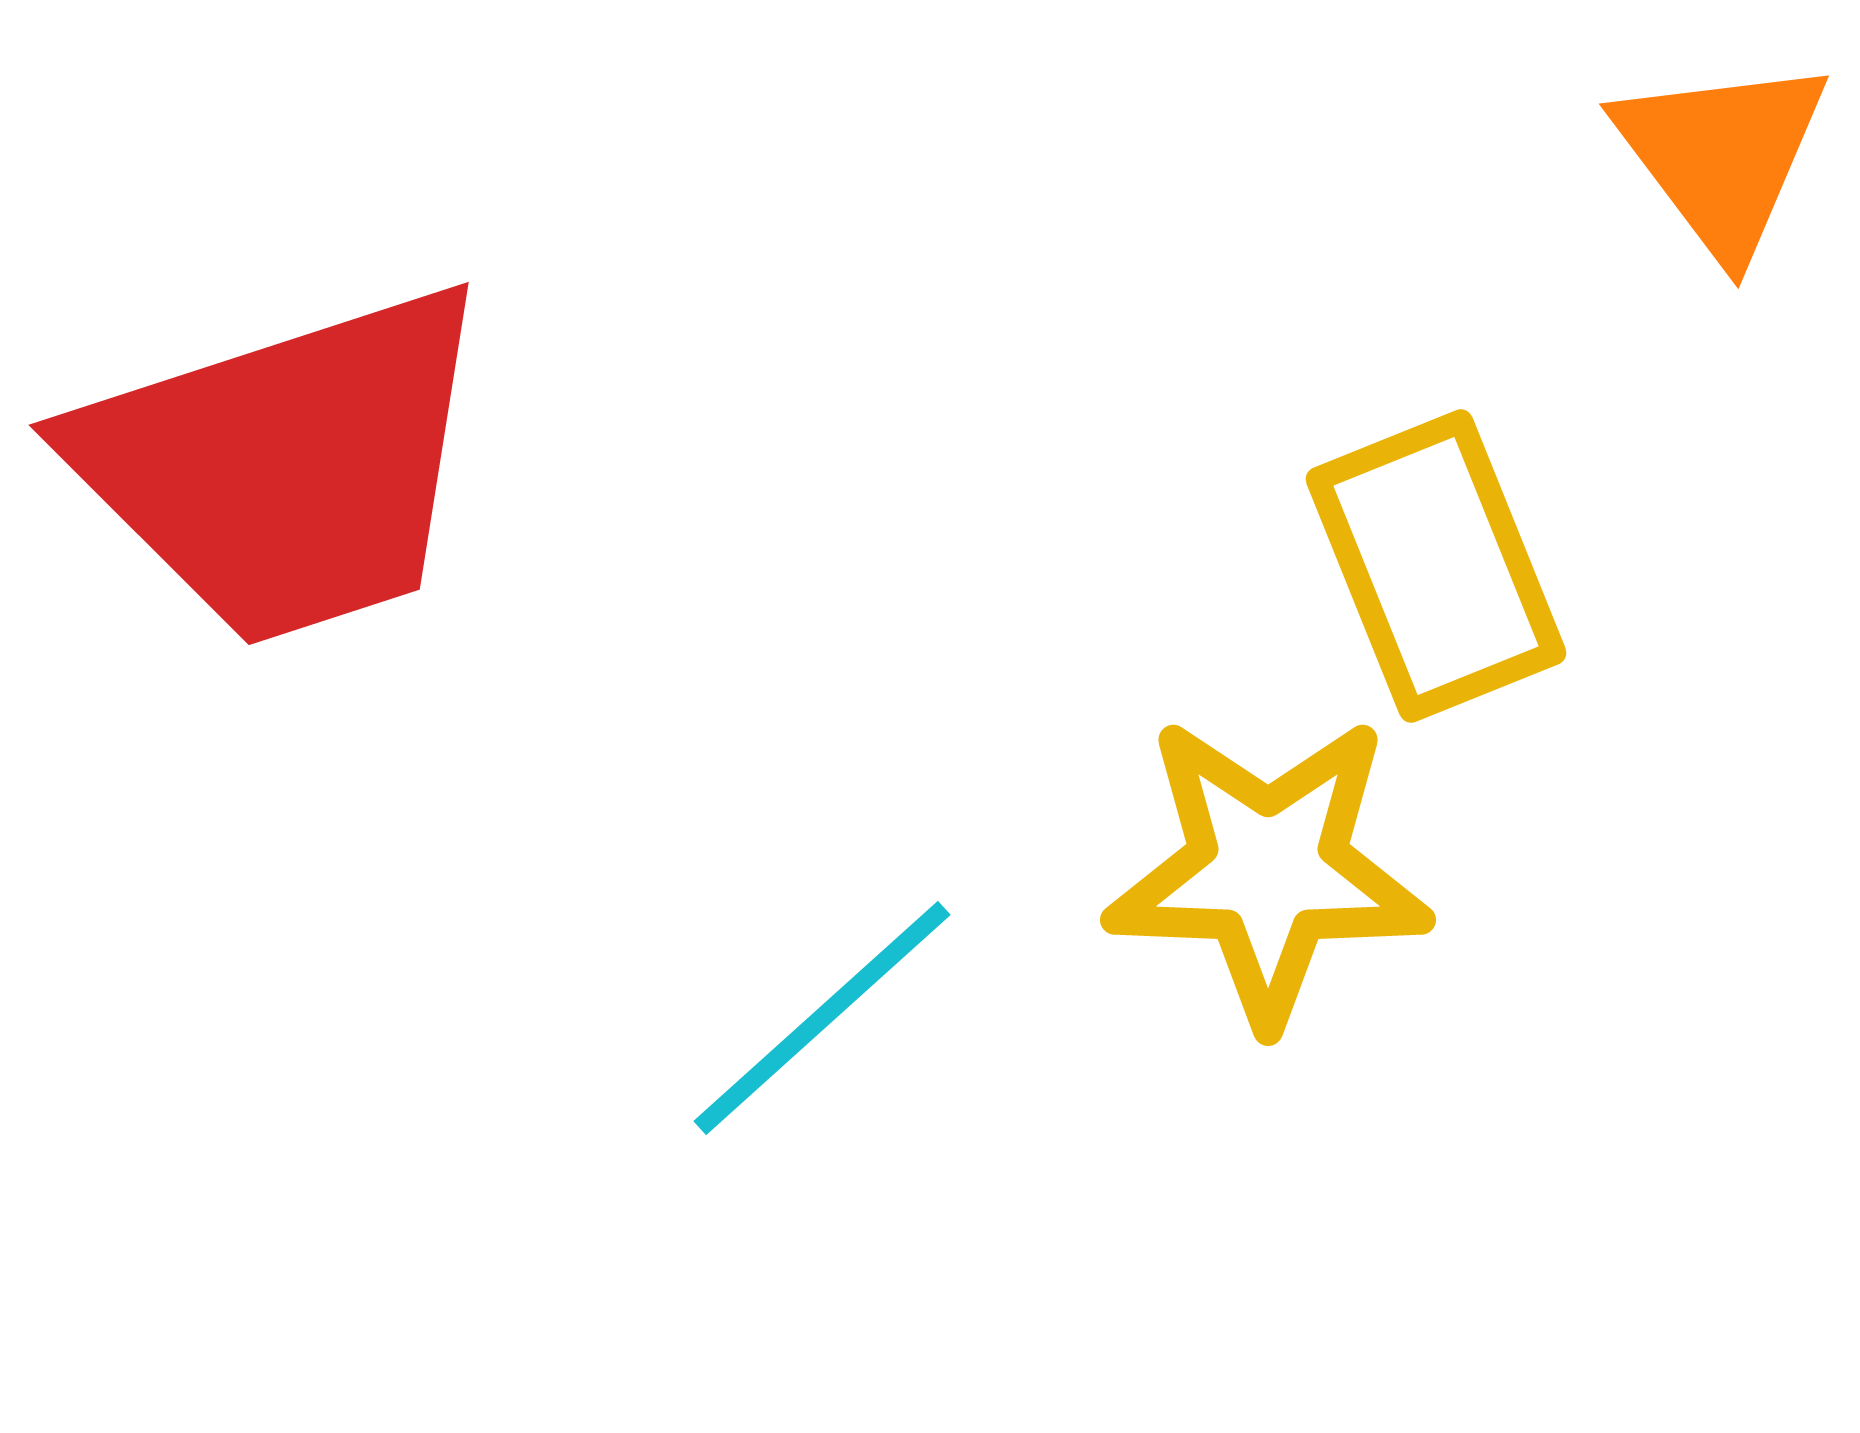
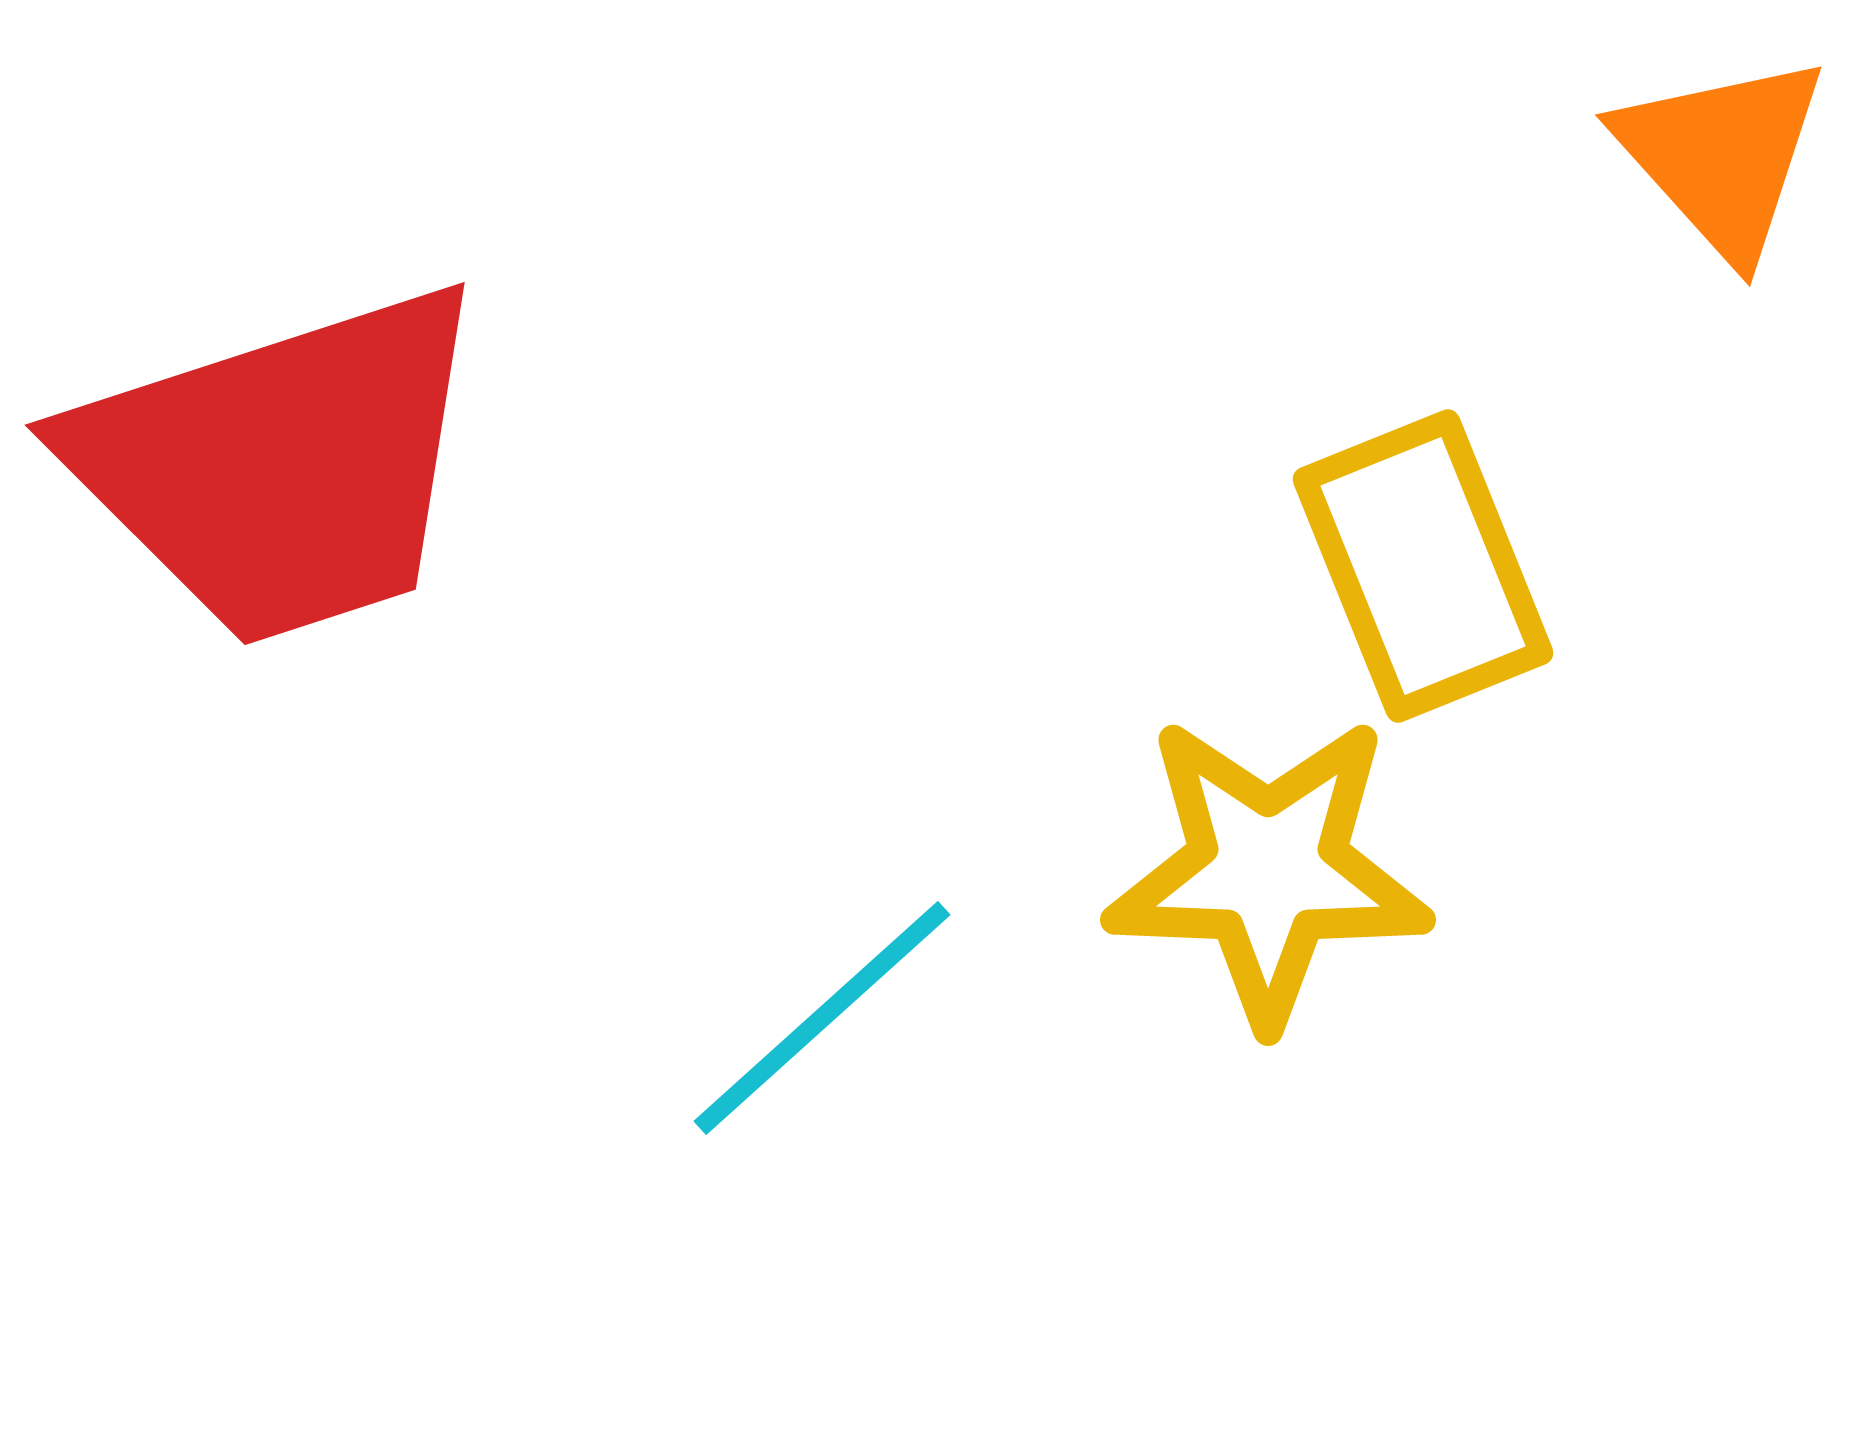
orange triangle: rotated 5 degrees counterclockwise
red trapezoid: moved 4 px left
yellow rectangle: moved 13 px left
